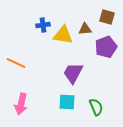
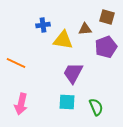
yellow triangle: moved 5 px down
